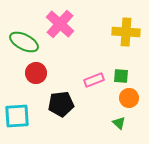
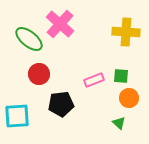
green ellipse: moved 5 px right, 3 px up; rotated 12 degrees clockwise
red circle: moved 3 px right, 1 px down
